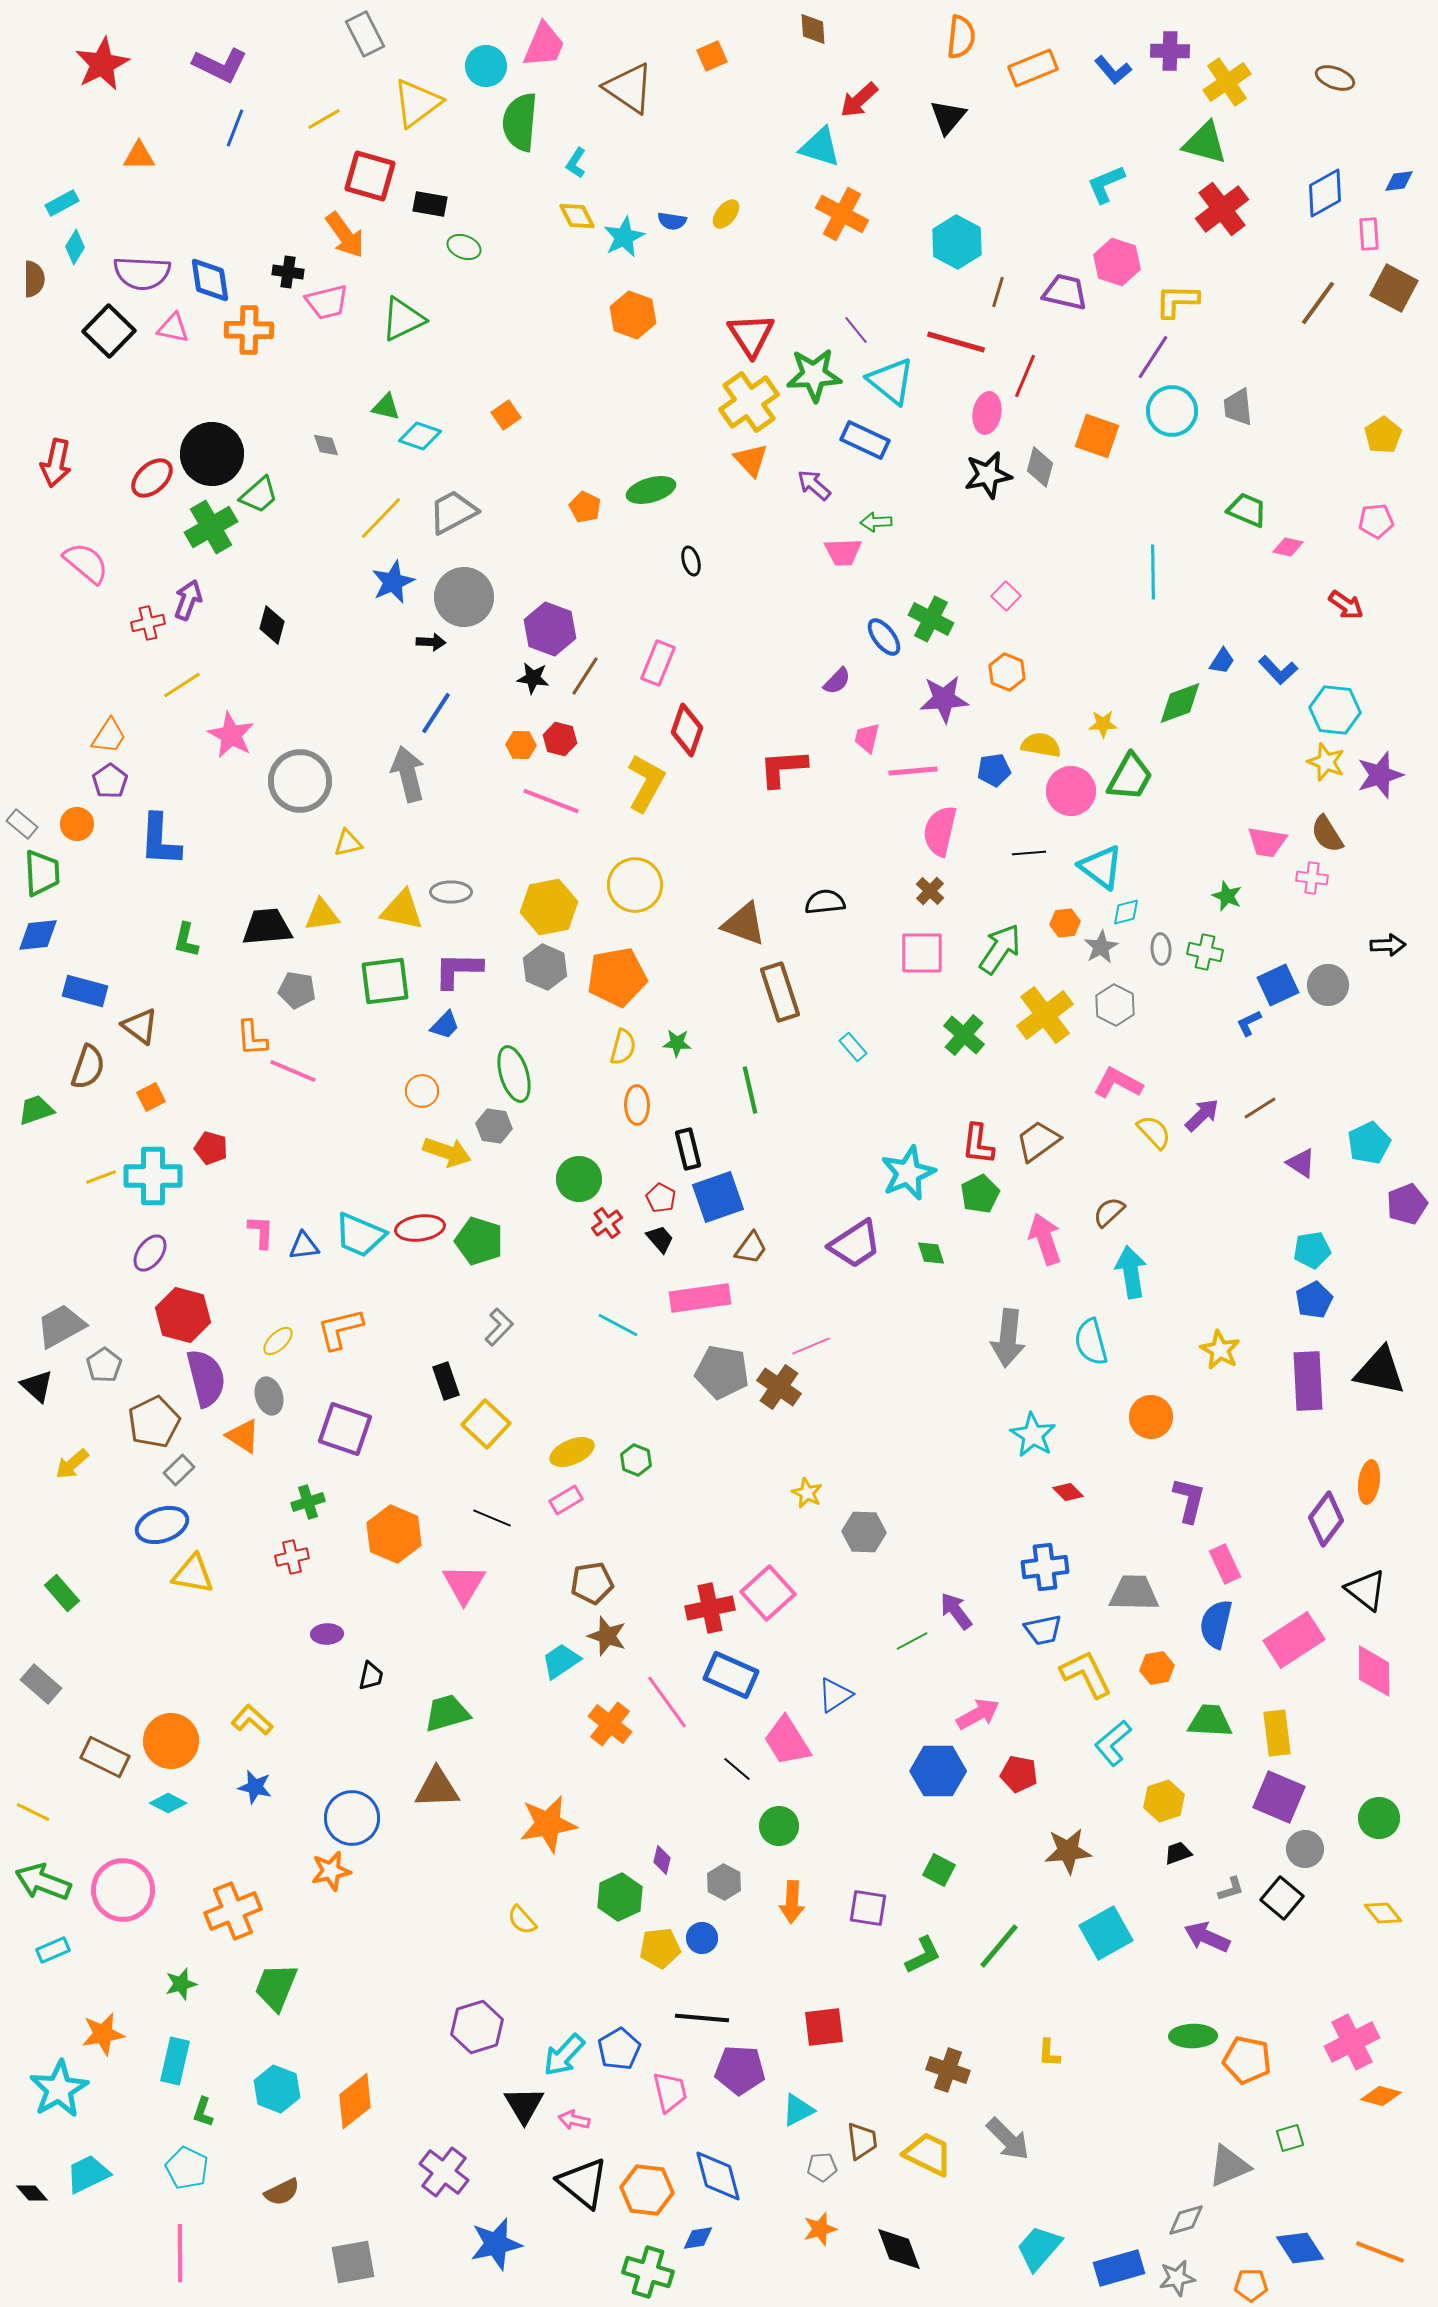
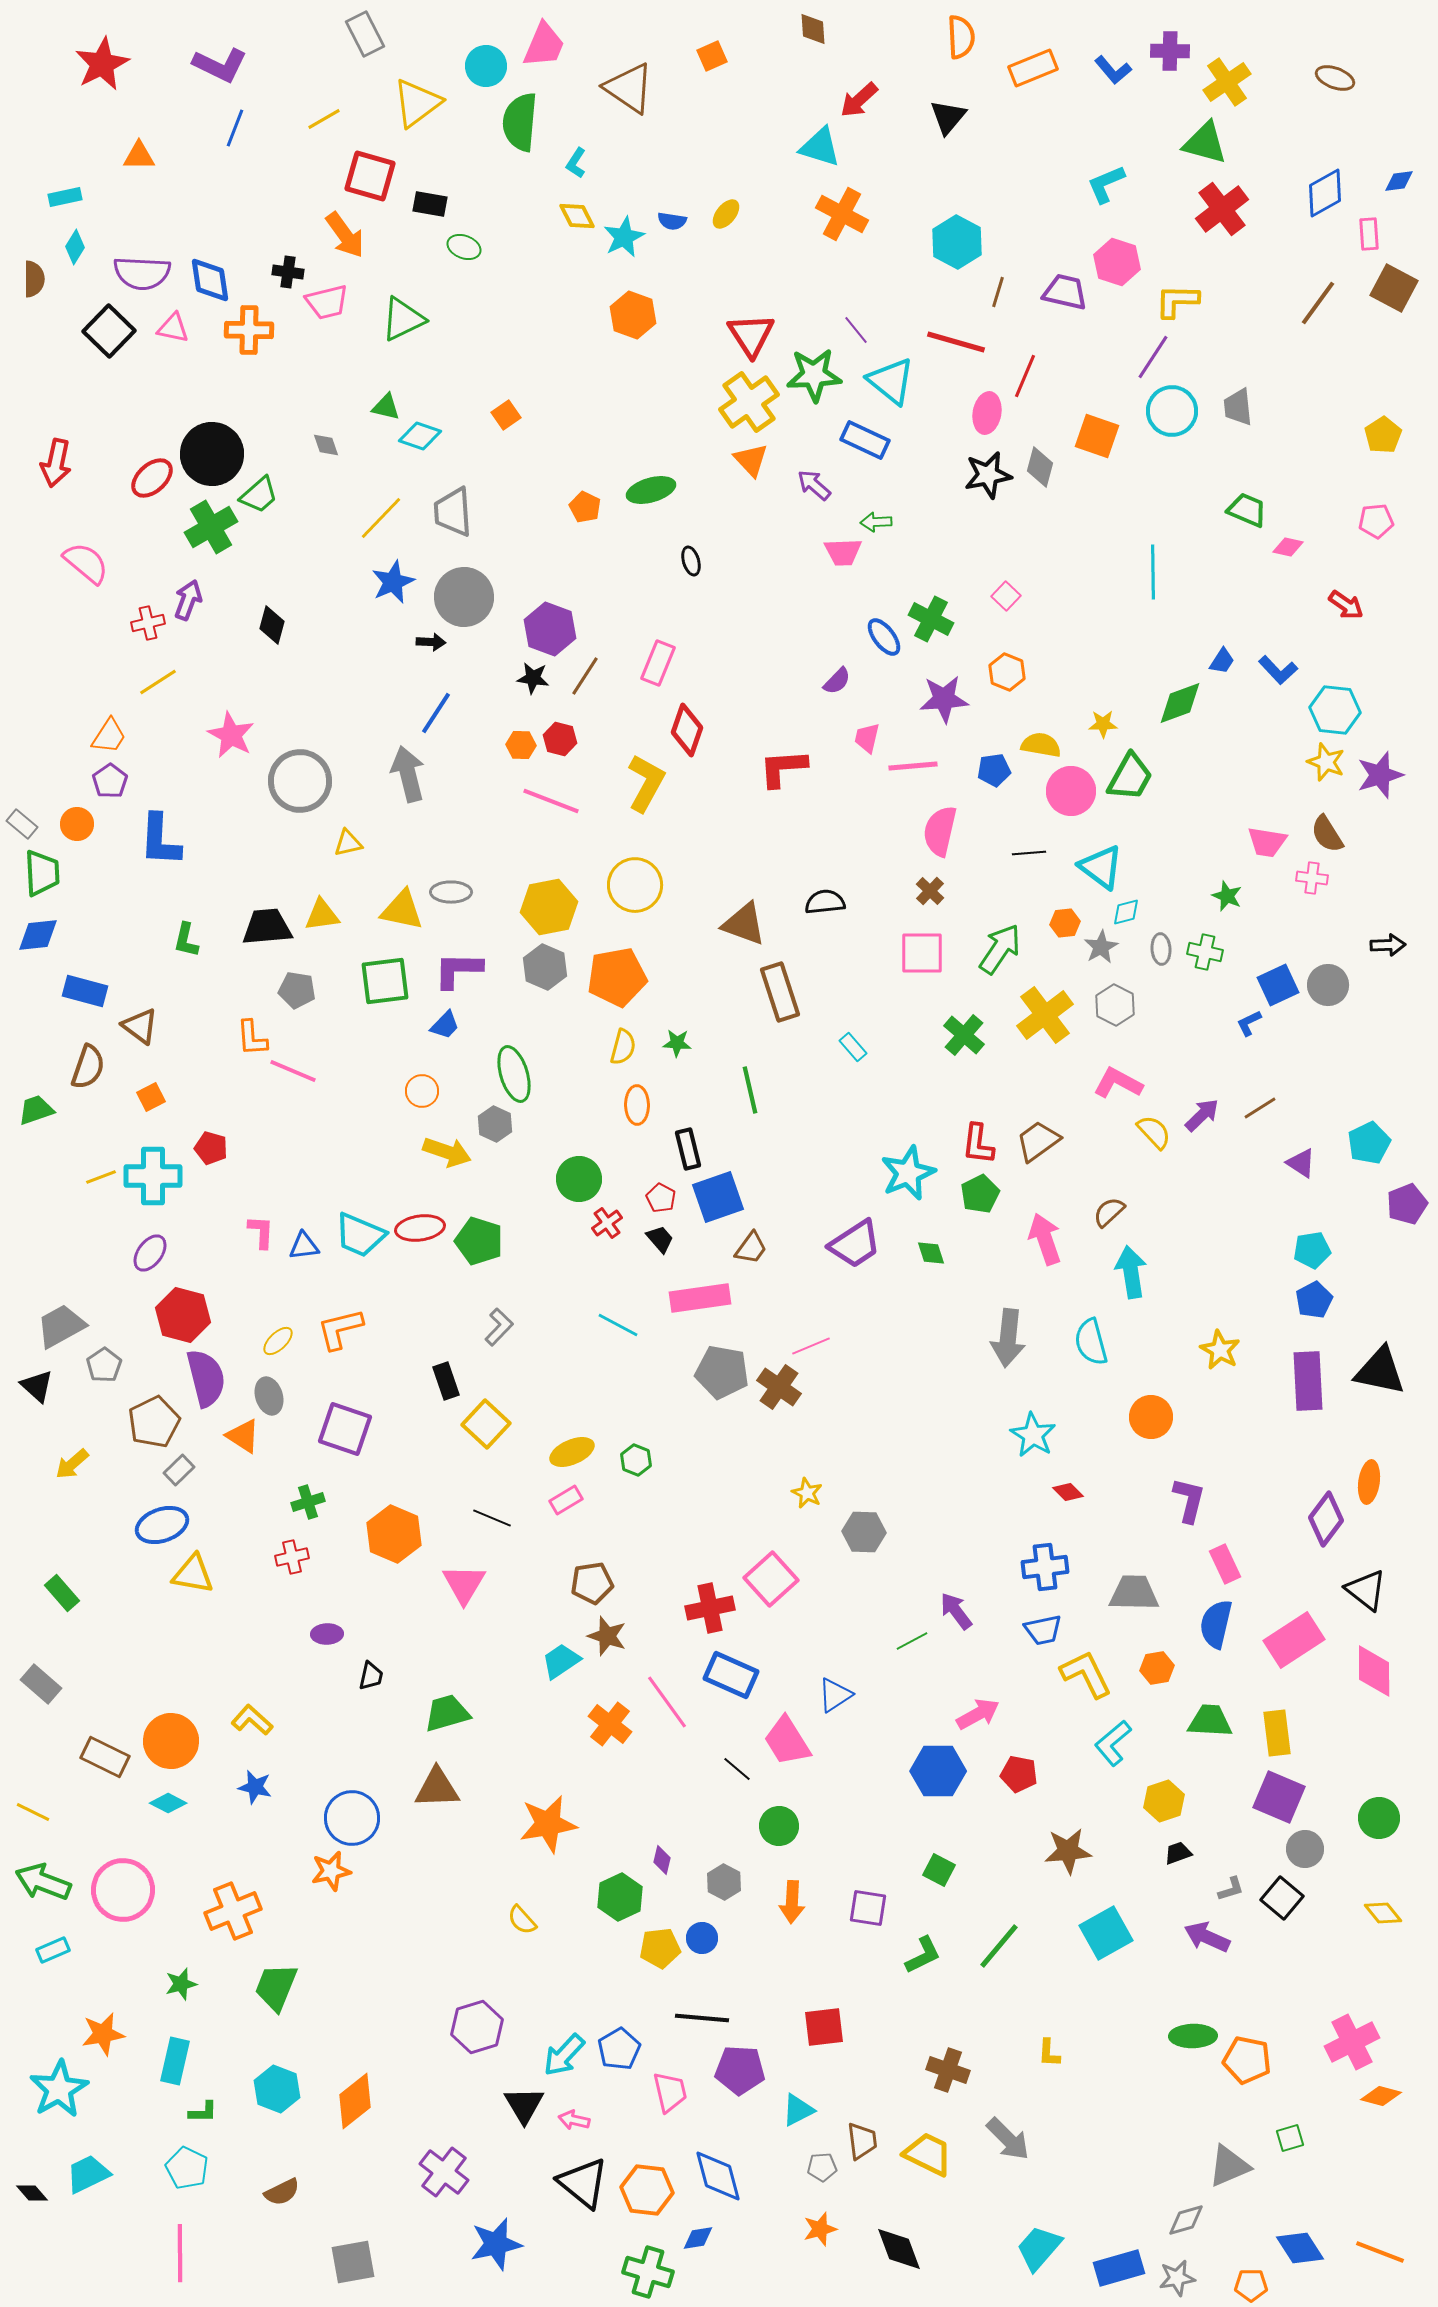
orange semicircle at (961, 37): rotated 9 degrees counterclockwise
cyan rectangle at (62, 203): moved 3 px right, 6 px up; rotated 16 degrees clockwise
gray trapezoid at (453, 512): rotated 66 degrees counterclockwise
yellow line at (182, 685): moved 24 px left, 3 px up
pink line at (913, 771): moved 5 px up
gray hexagon at (494, 1126): moved 1 px right, 2 px up; rotated 16 degrees clockwise
pink square at (768, 1593): moved 3 px right, 14 px up
green L-shape at (203, 2112): rotated 108 degrees counterclockwise
